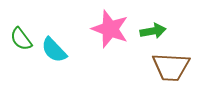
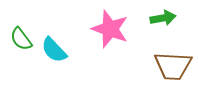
green arrow: moved 10 px right, 13 px up
brown trapezoid: moved 2 px right, 1 px up
